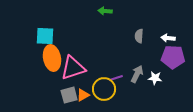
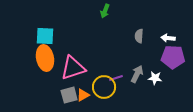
green arrow: rotated 72 degrees counterclockwise
orange ellipse: moved 7 px left
yellow circle: moved 2 px up
